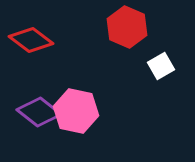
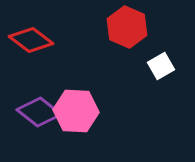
pink hexagon: rotated 9 degrees counterclockwise
